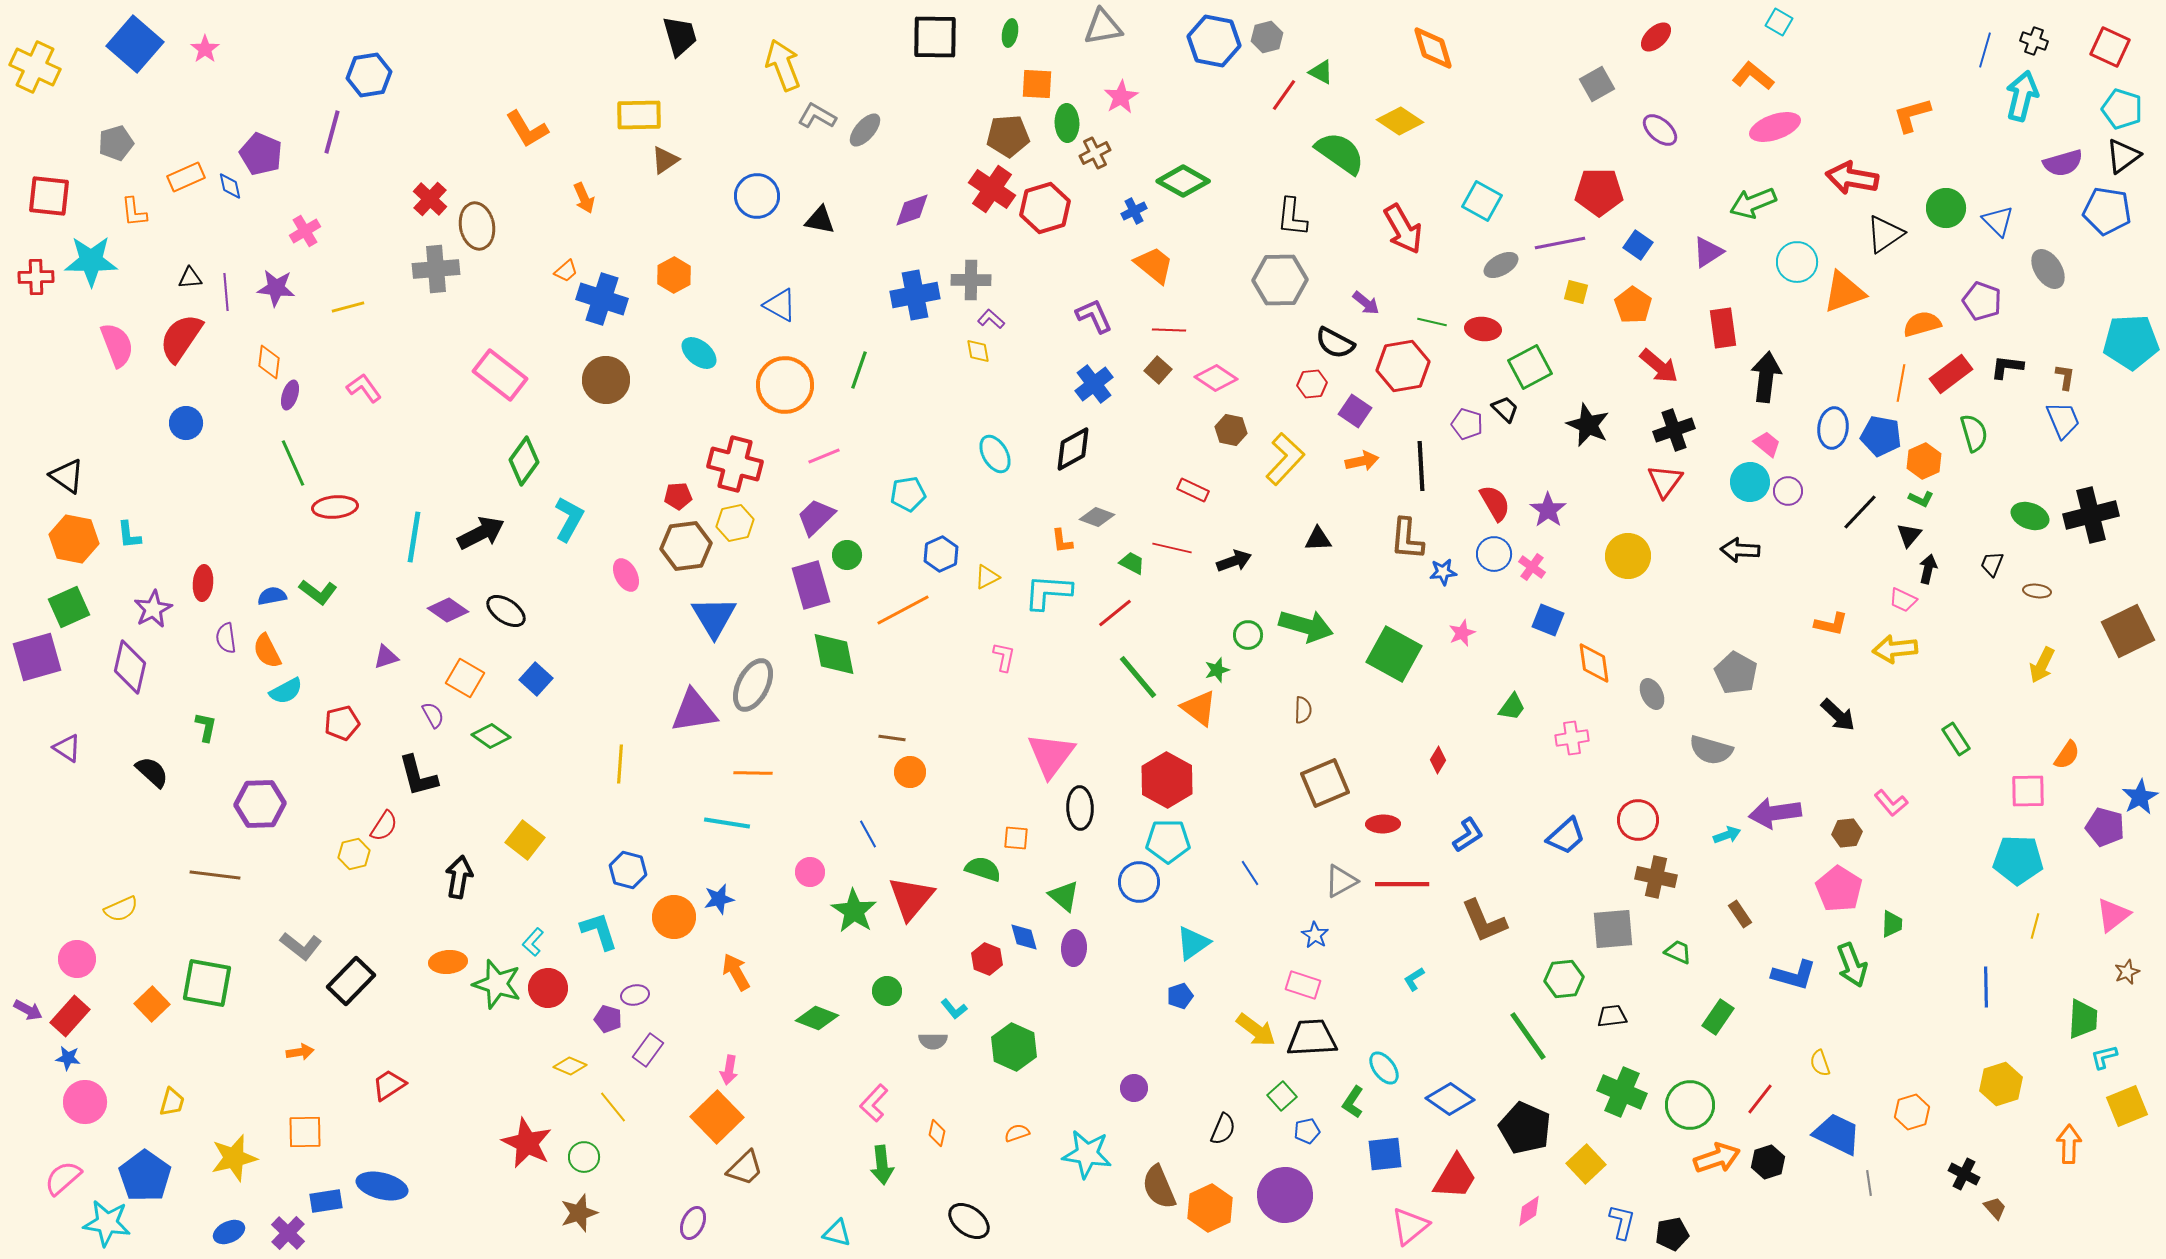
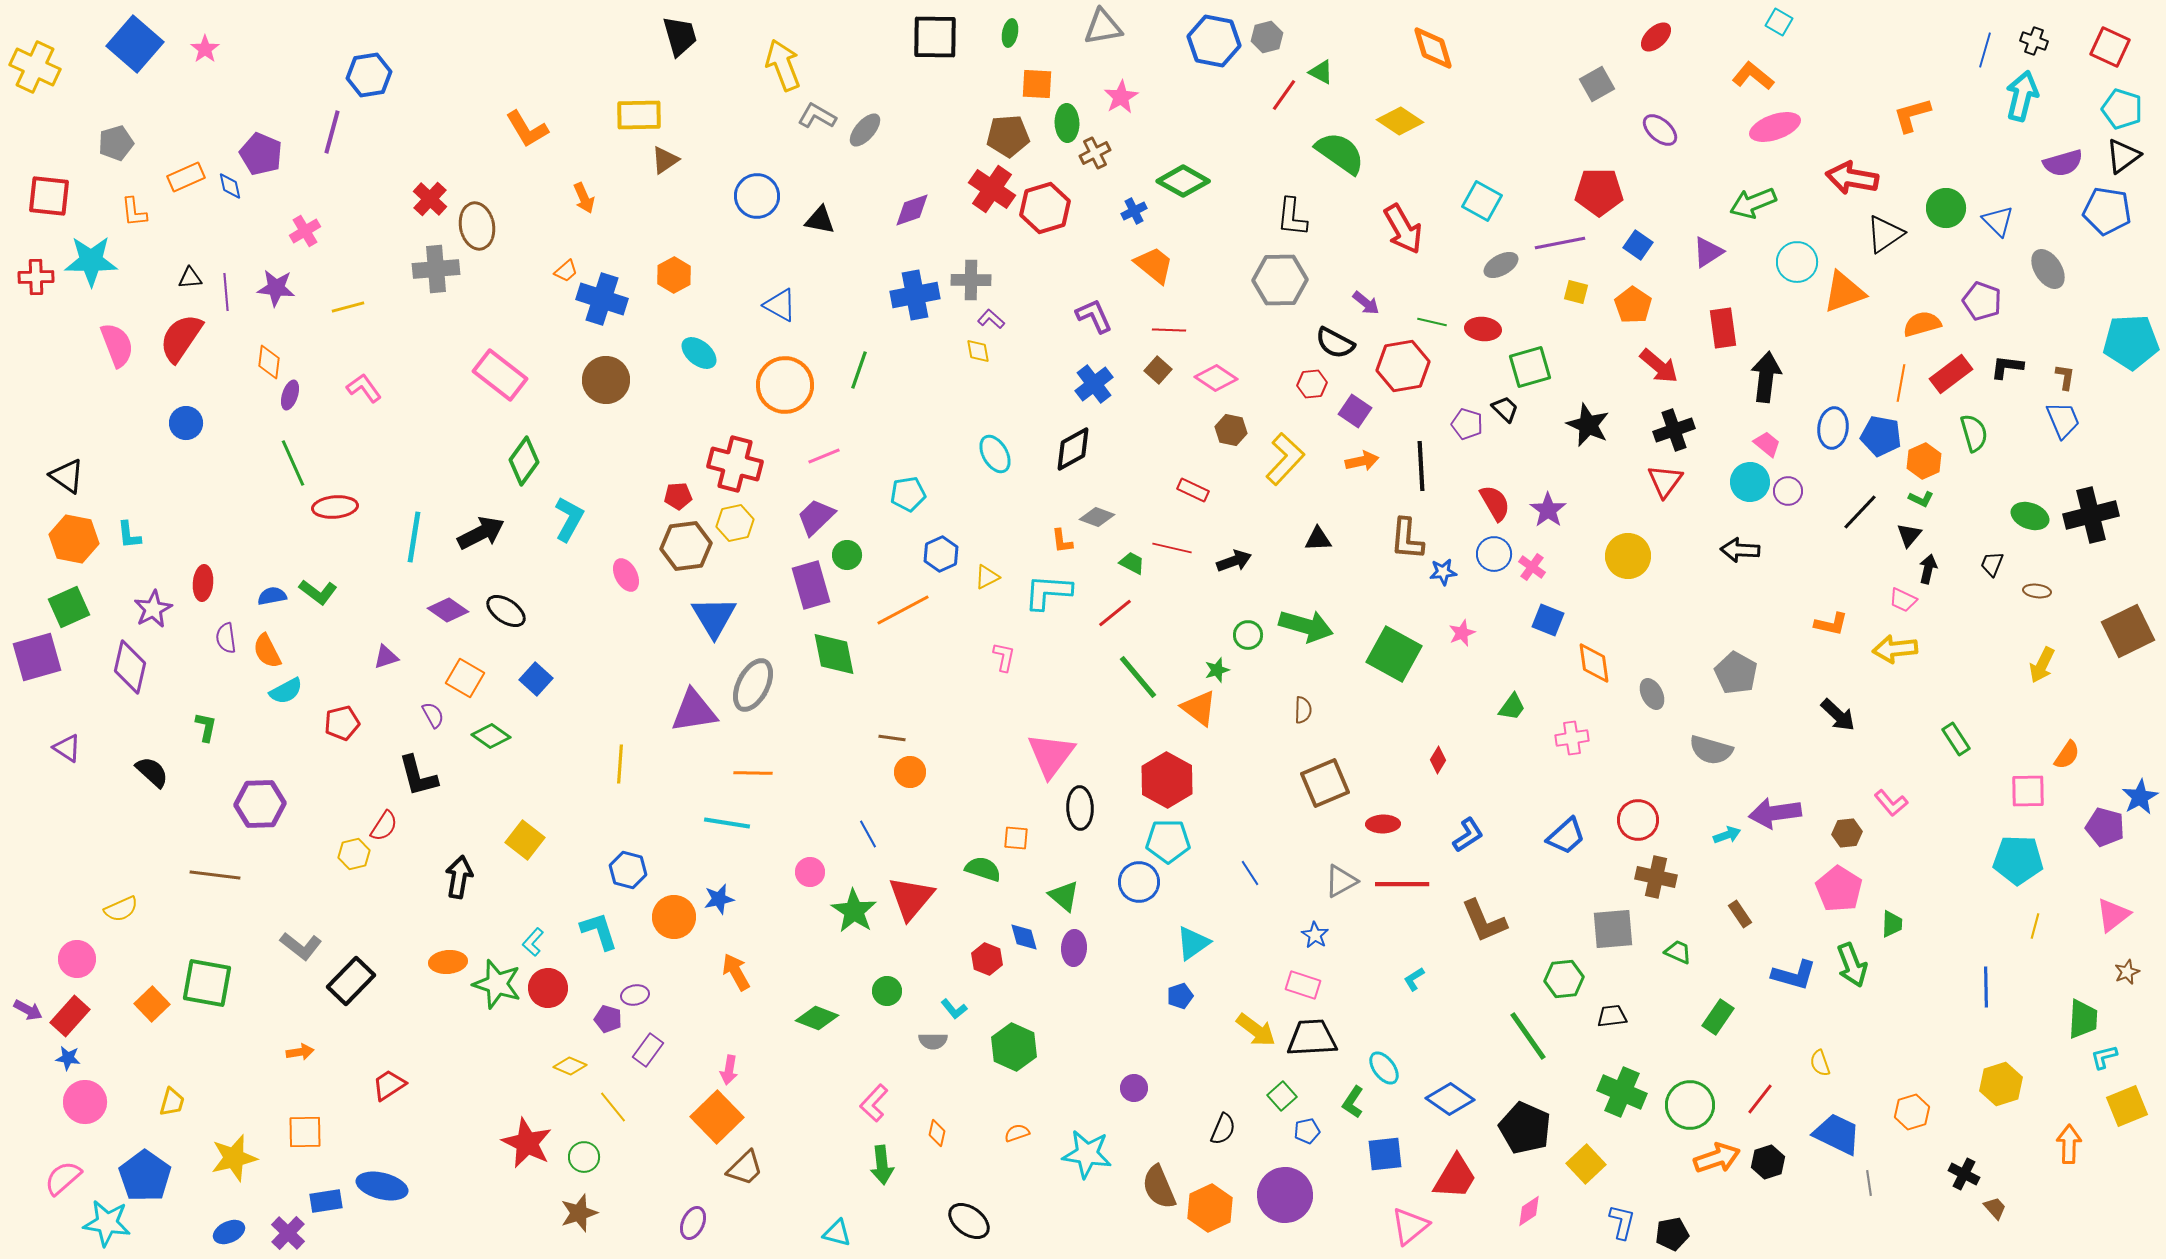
green square at (1530, 367): rotated 12 degrees clockwise
